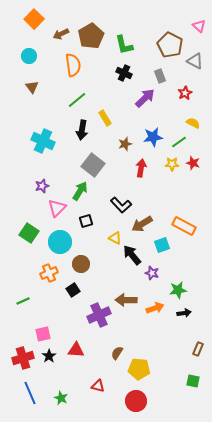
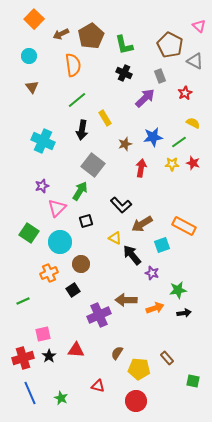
brown rectangle at (198, 349): moved 31 px left, 9 px down; rotated 64 degrees counterclockwise
